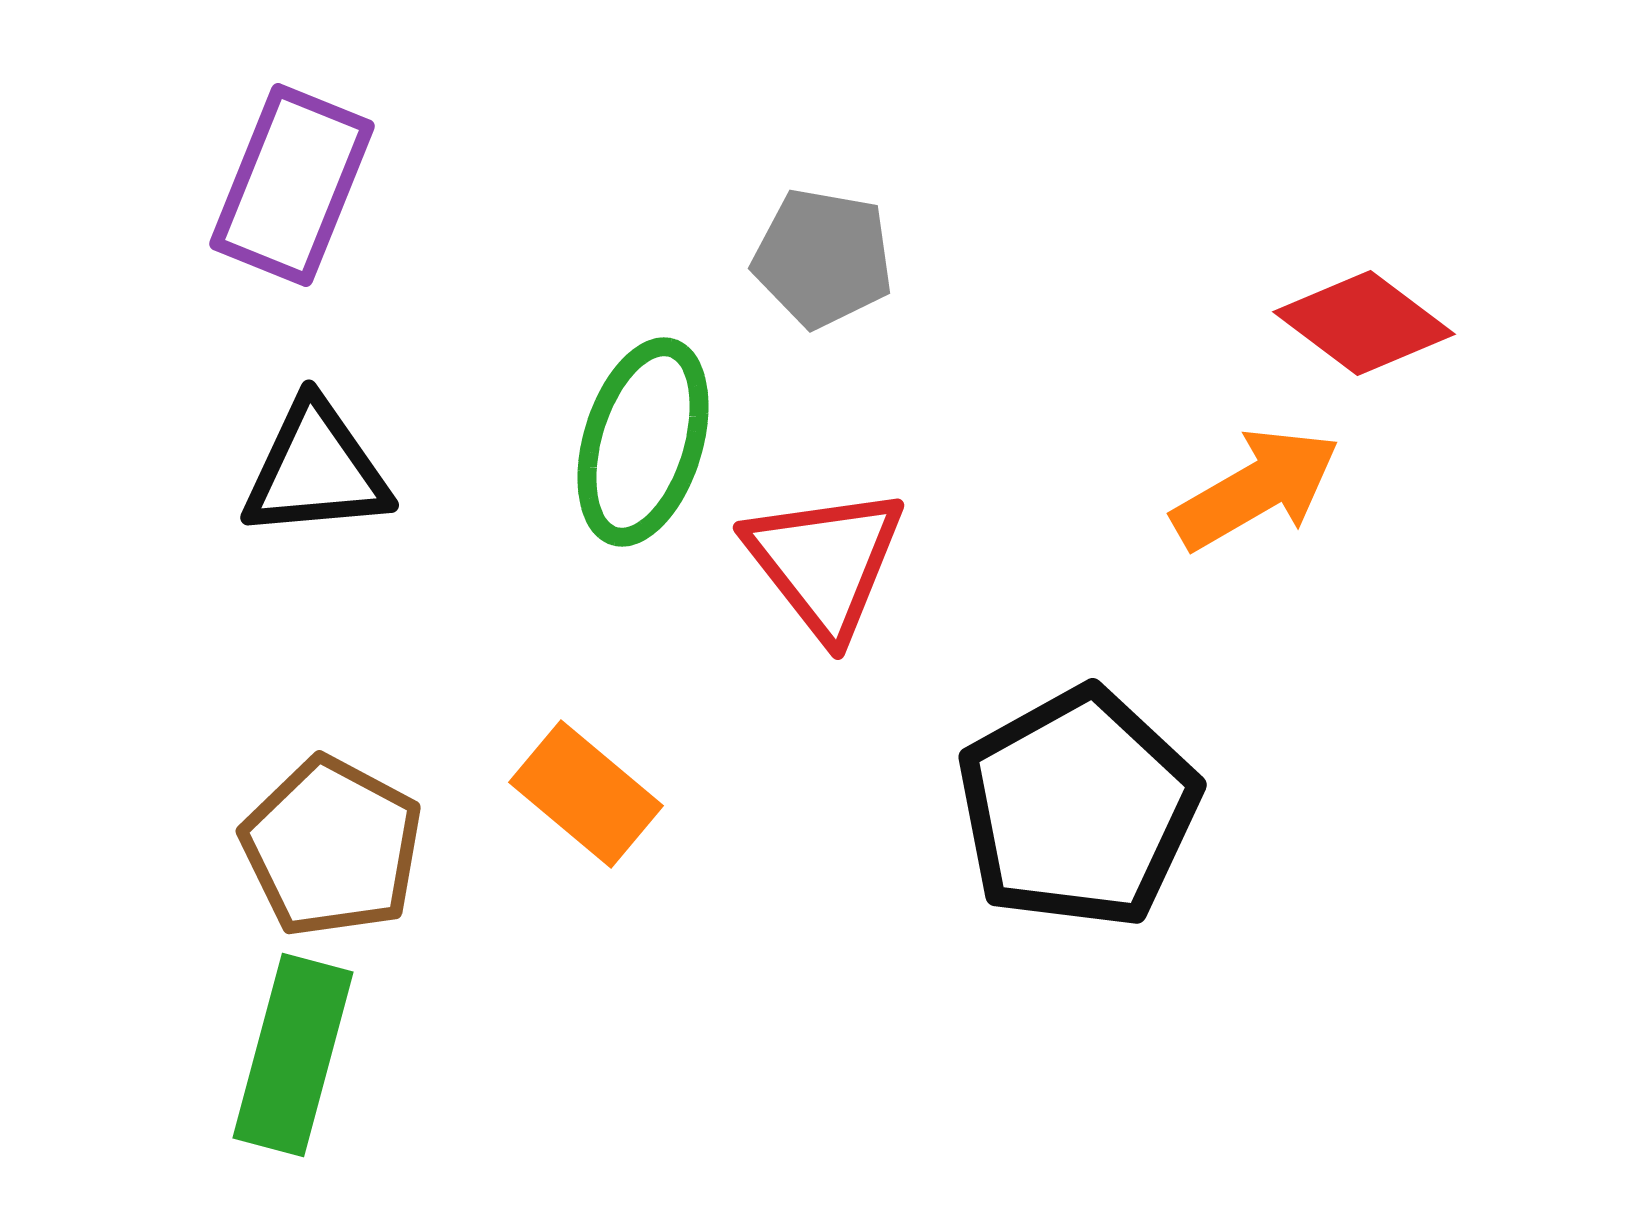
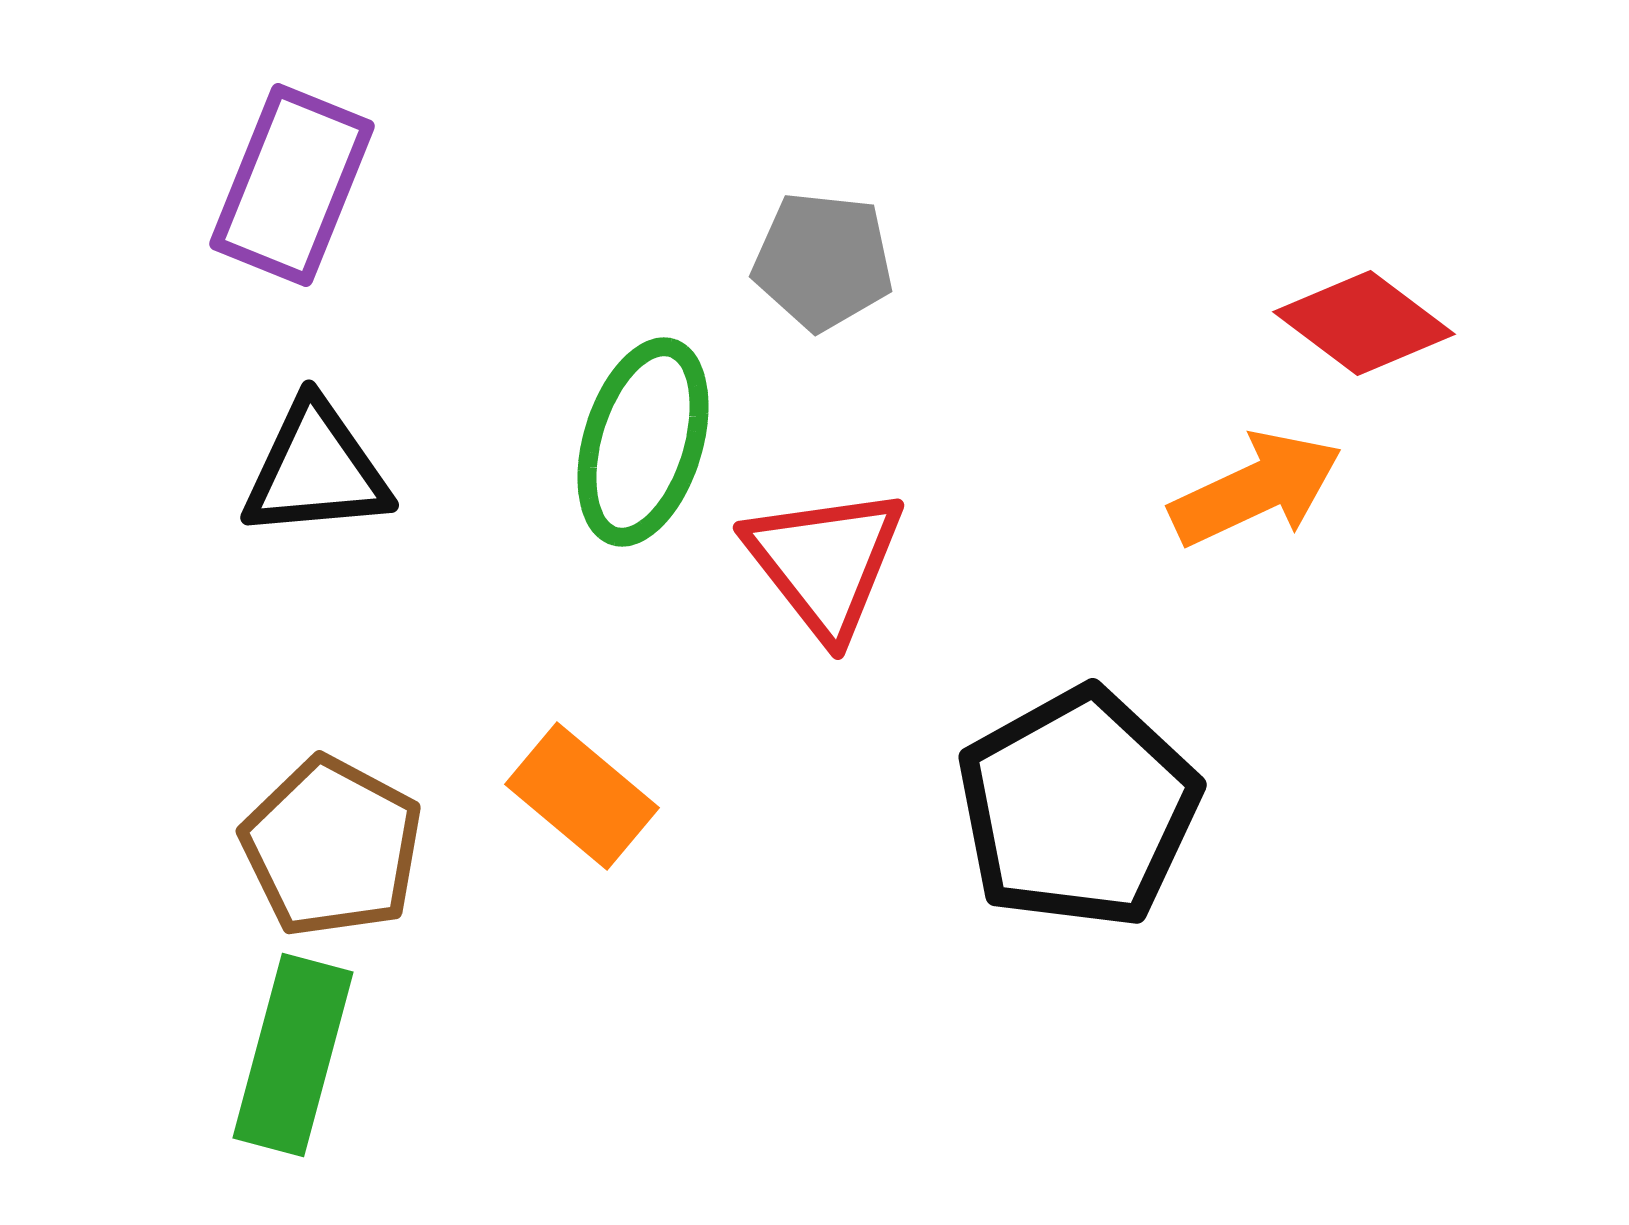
gray pentagon: moved 3 px down; rotated 4 degrees counterclockwise
orange arrow: rotated 5 degrees clockwise
orange rectangle: moved 4 px left, 2 px down
